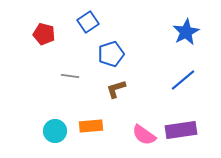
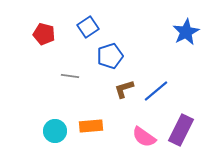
blue square: moved 5 px down
blue pentagon: moved 1 px left, 2 px down
blue line: moved 27 px left, 11 px down
brown L-shape: moved 8 px right
purple rectangle: rotated 56 degrees counterclockwise
pink semicircle: moved 2 px down
